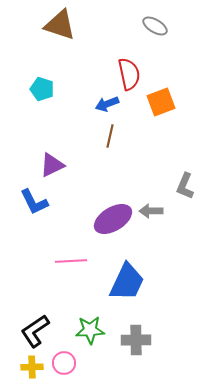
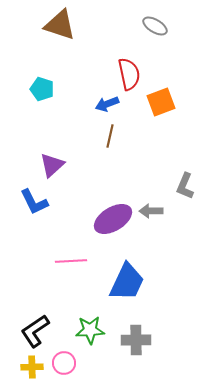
purple triangle: rotated 16 degrees counterclockwise
